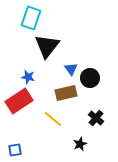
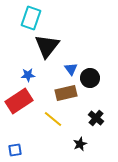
blue star: moved 2 px up; rotated 16 degrees counterclockwise
